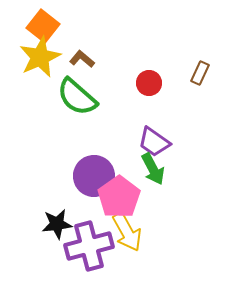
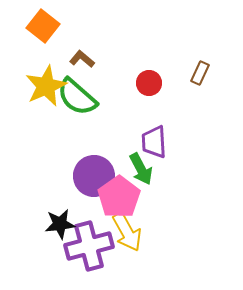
yellow star: moved 6 px right, 29 px down
purple trapezoid: rotated 52 degrees clockwise
green arrow: moved 12 px left
black star: moved 3 px right
